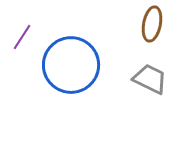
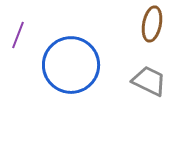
purple line: moved 4 px left, 2 px up; rotated 12 degrees counterclockwise
gray trapezoid: moved 1 px left, 2 px down
